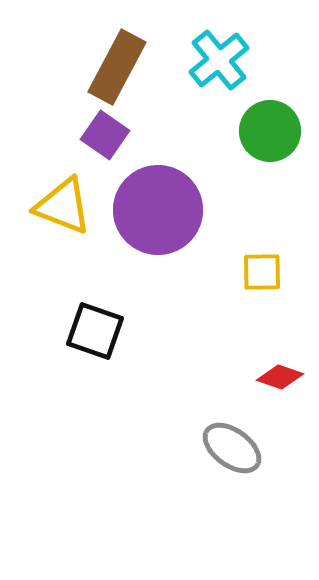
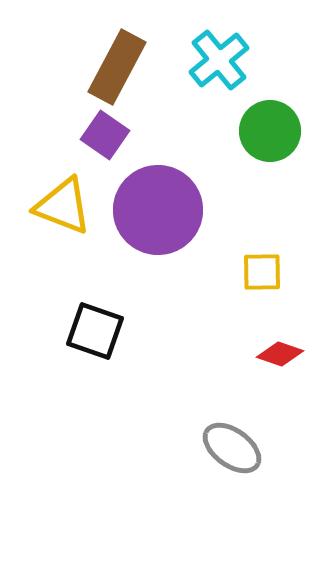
red diamond: moved 23 px up
